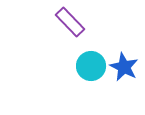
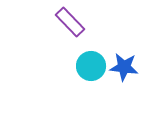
blue star: rotated 20 degrees counterclockwise
